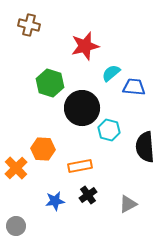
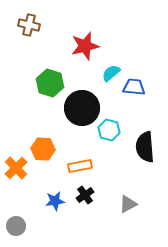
black cross: moved 3 px left
